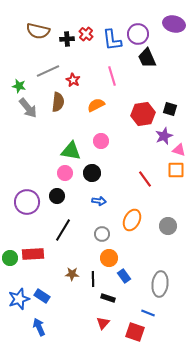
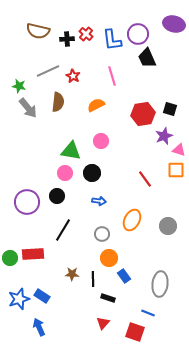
red star at (73, 80): moved 4 px up
